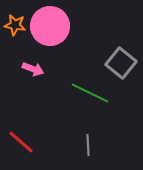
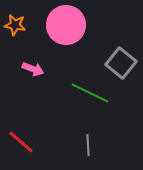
pink circle: moved 16 px right, 1 px up
